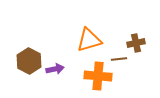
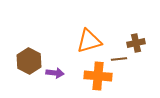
orange triangle: moved 1 px down
purple arrow: moved 4 px down; rotated 18 degrees clockwise
